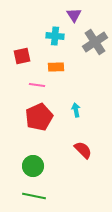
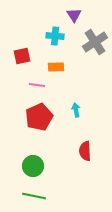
red semicircle: moved 2 px right, 1 px down; rotated 138 degrees counterclockwise
